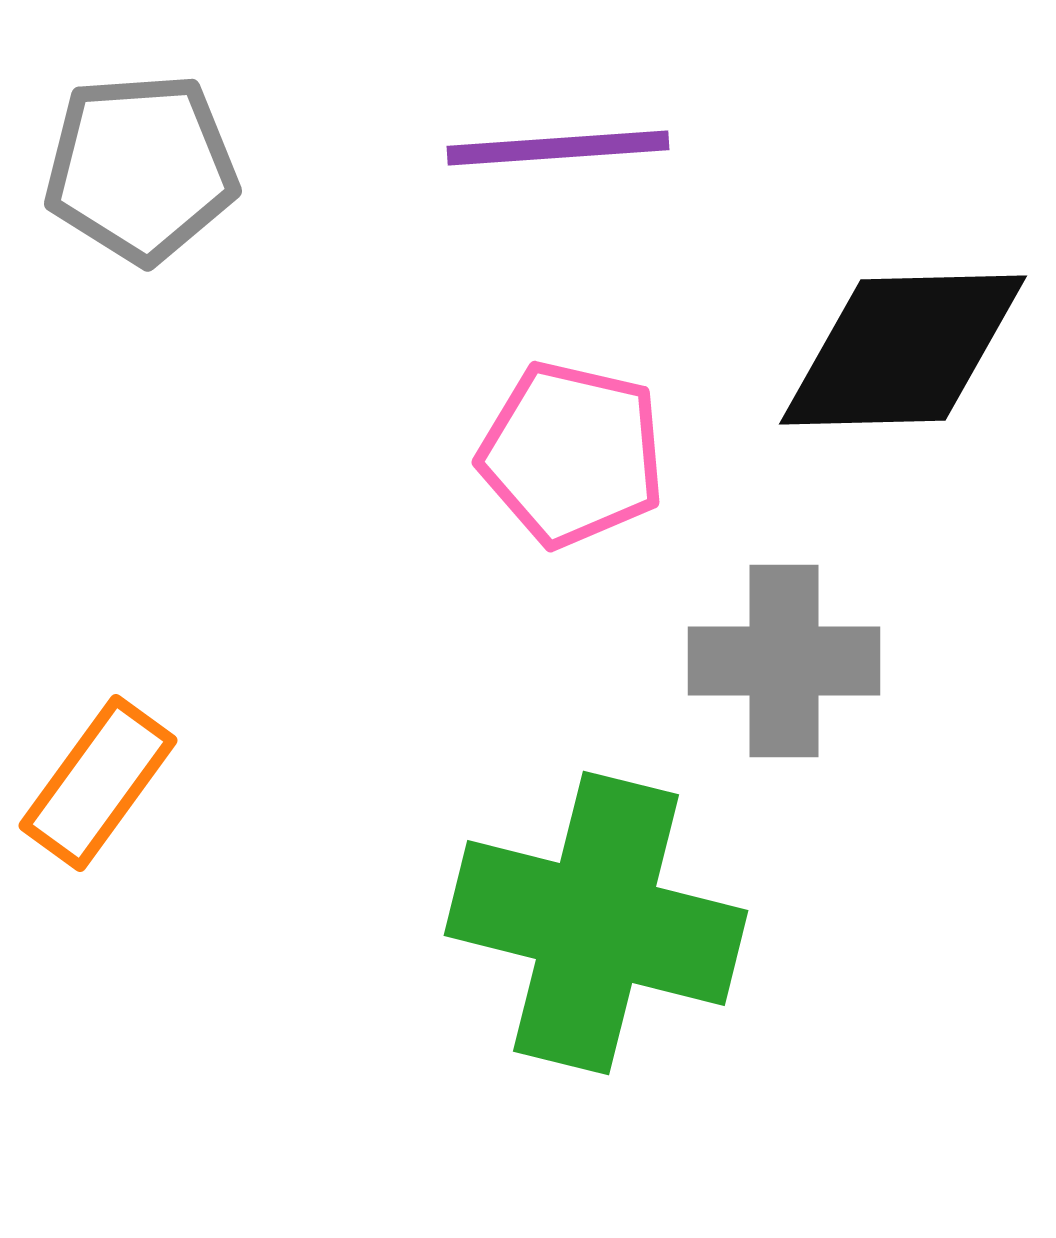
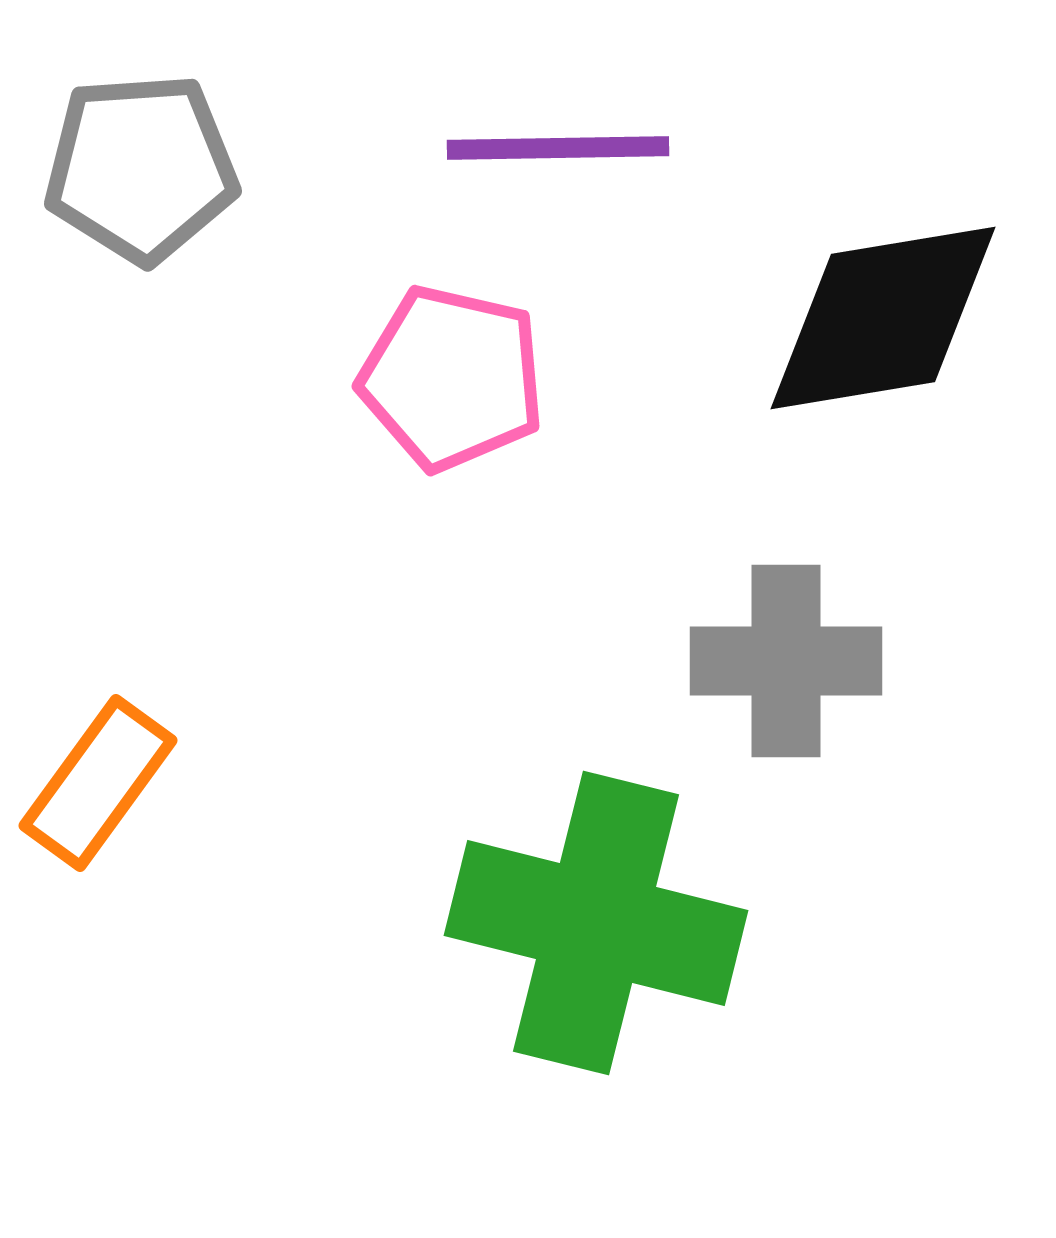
purple line: rotated 3 degrees clockwise
black diamond: moved 20 px left, 32 px up; rotated 8 degrees counterclockwise
pink pentagon: moved 120 px left, 76 px up
gray cross: moved 2 px right
